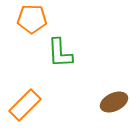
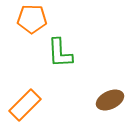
brown ellipse: moved 4 px left, 2 px up
